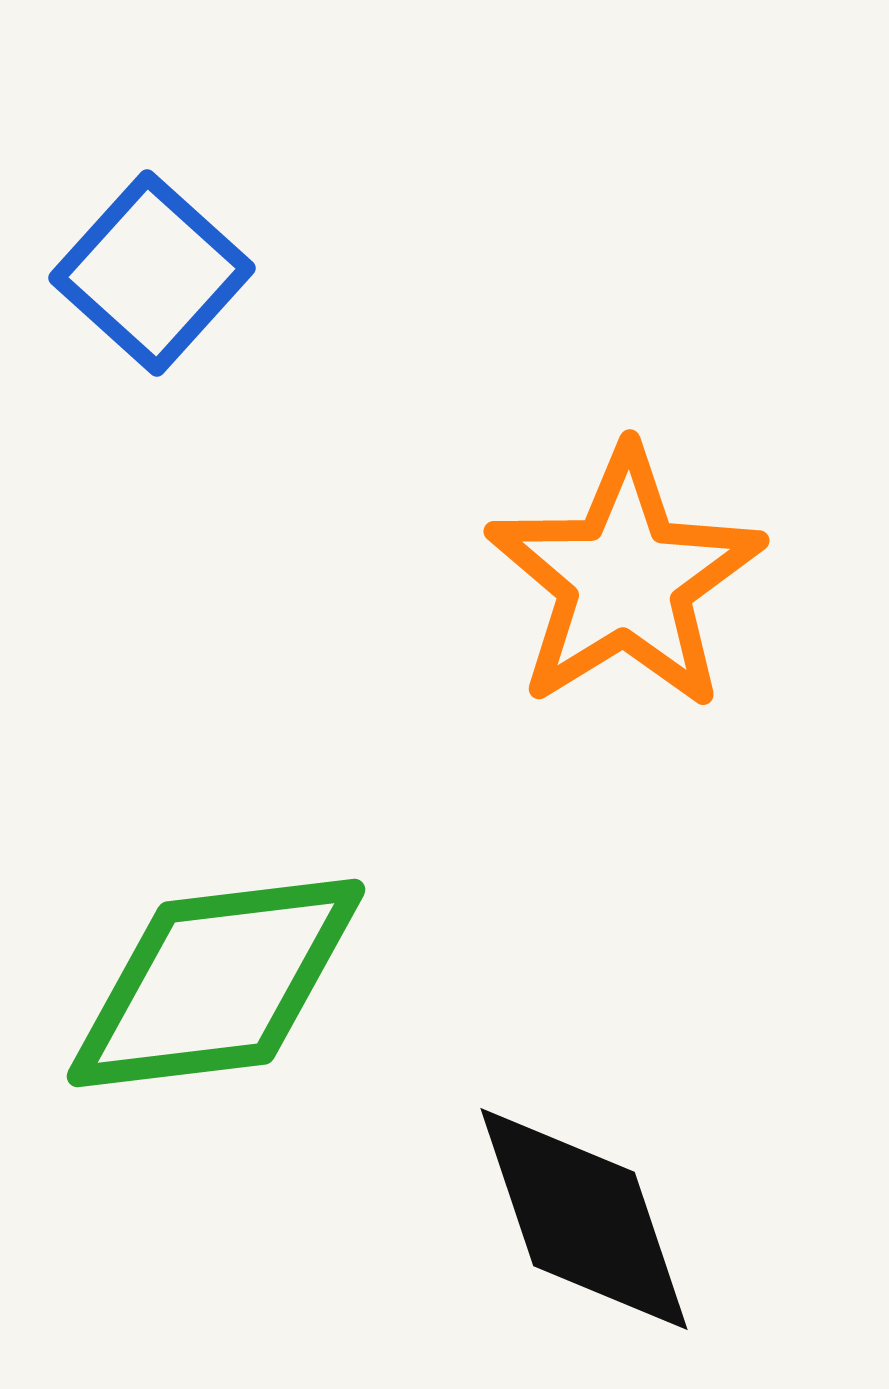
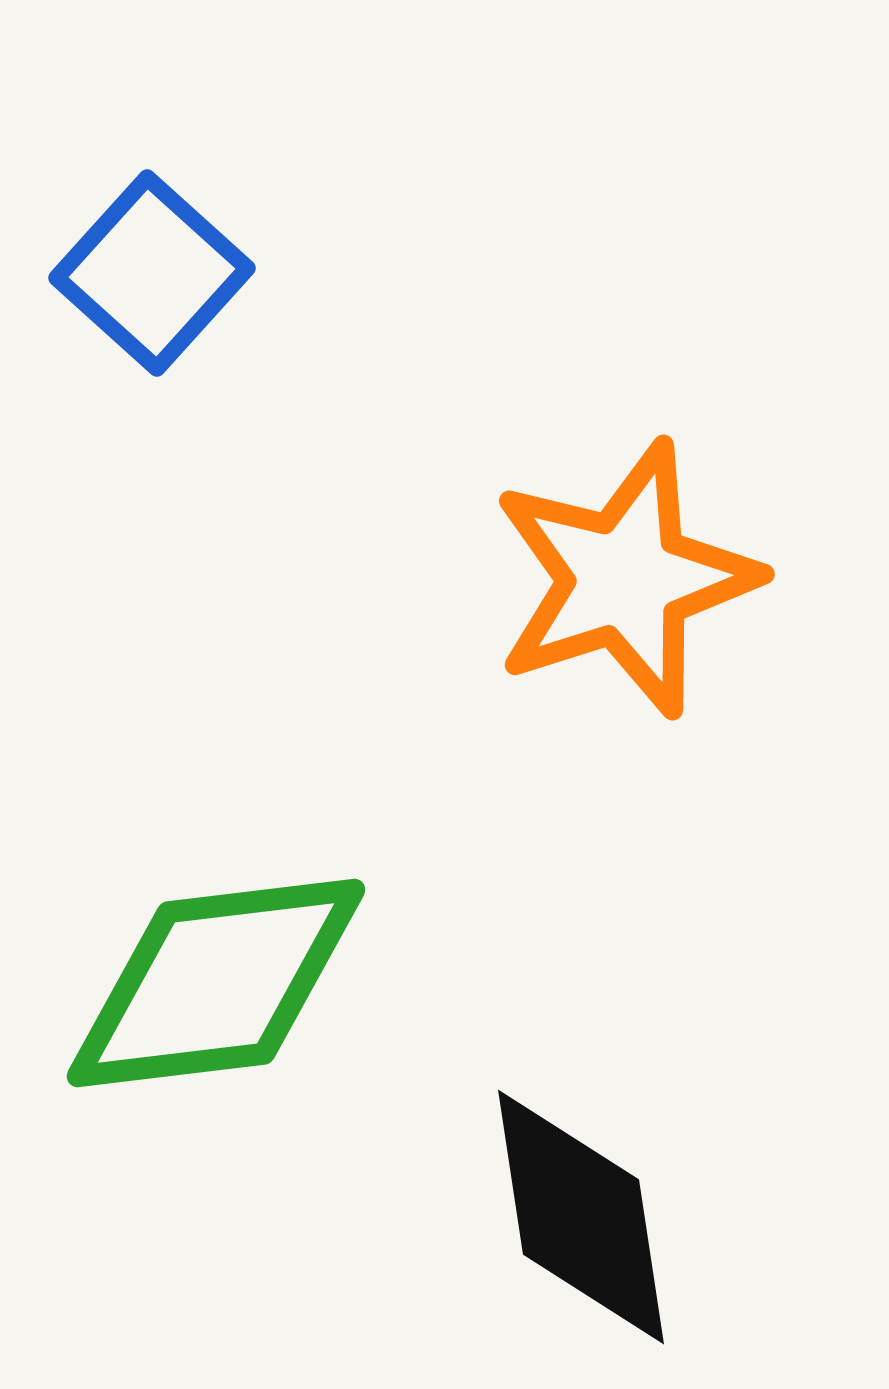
orange star: rotated 14 degrees clockwise
black diamond: moved 3 px left, 2 px up; rotated 10 degrees clockwise
